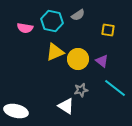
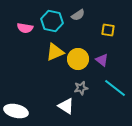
purple triangle: moved 1 px up
gray star: moved 2 px up
